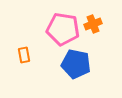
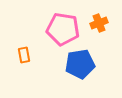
orange cross: moved 6 px right, 1 px up
blue pentagon: moved 4 px right; rotated 20 degrees counterclockwise
